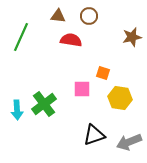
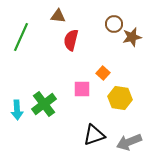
brown circle: moved 25 px right, 8 px down
red semicircle: rotated 85 degrees counterclockwise
orange square: rotated 24 degrees clockwise
